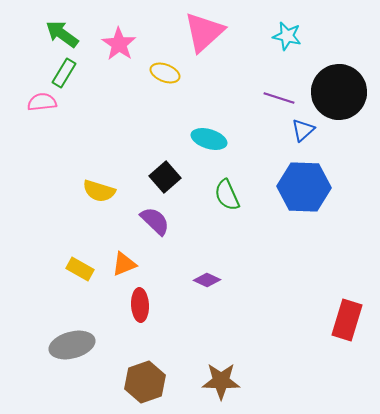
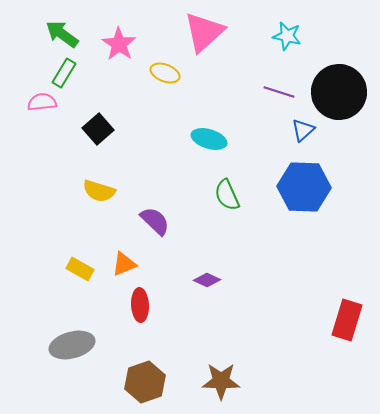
purple line: moved 6 px up
black square: moved 67 px left, 48 px up
